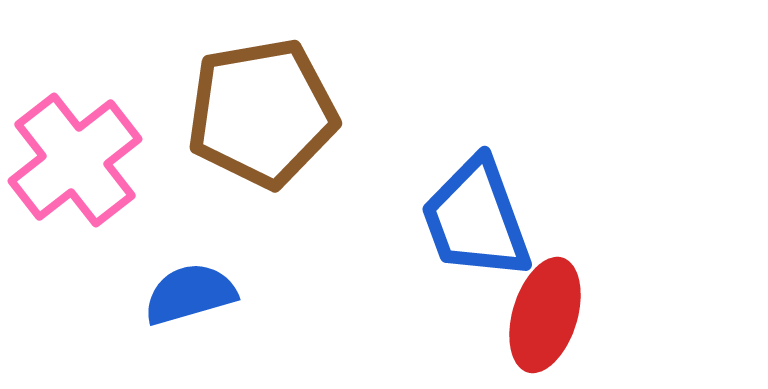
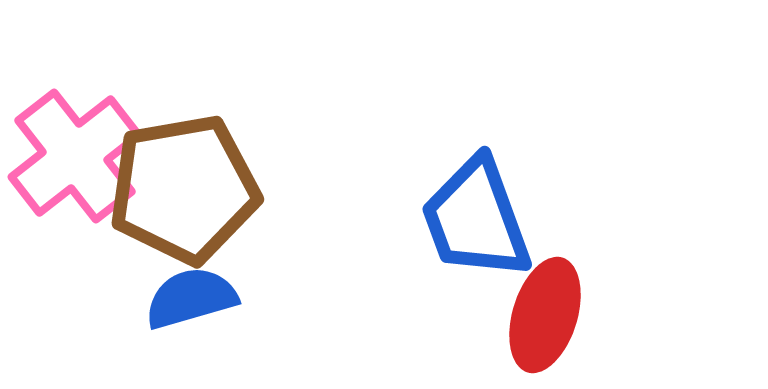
brown pentagon: moved 78 px left, 76 px down
pink cross: moved 4 px up
blue semicircle: moved 1 px right, 4 px down
